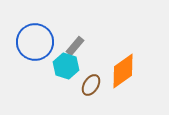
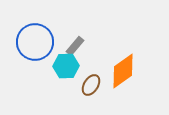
cyan hexagon: rotated 20 degrees counterclockwise
